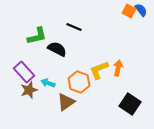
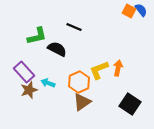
orange hexagon: rotated 15 degrees clockwise
brown triangle: moved 16 px right
